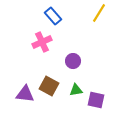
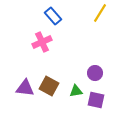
yellow line: moved 1 px right
purple circle: moved 22 px right, 12 px down
green triangle: moved 1 px down
purple triangle: moved 6 px up
